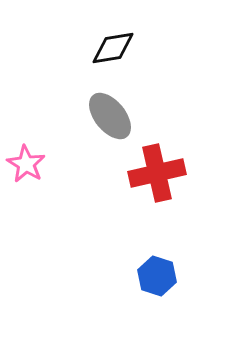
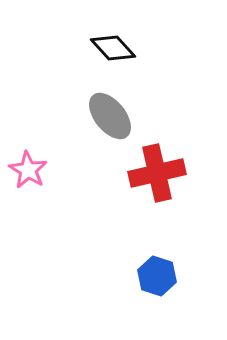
black diamond: rotated 57 degrees clockwise
pink star: moved 2 px right, 6 px down
